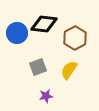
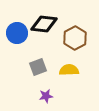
yellow semicircle: rotated 54 degrees clockwise
